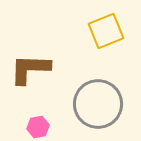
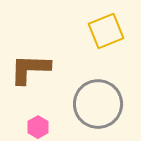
pink hexagon: rotated 20 degrees counterclockwise
